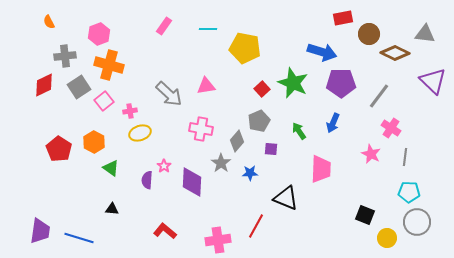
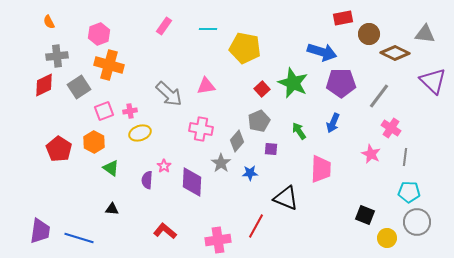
gray cross at (65, 56): moved 8 px left
pink square at (104, 101): moved 10 px down; rotated 18 degrees clockwise
